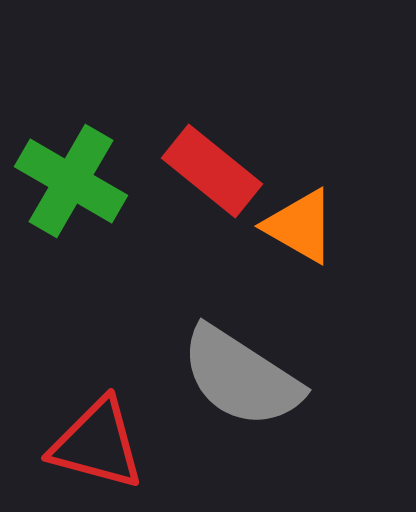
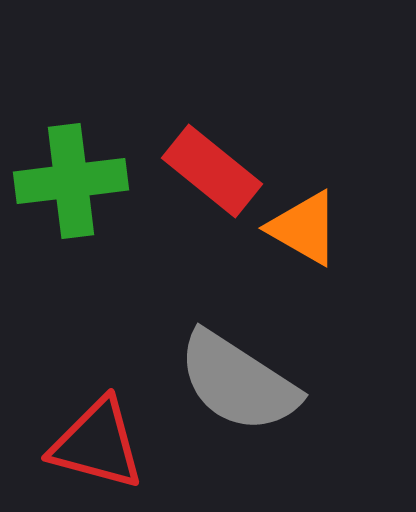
green cross: rotated 37 degrees counterclockwise
orange triangle: moved 4 px right, 2 px down
gray semicircle: moved 3 px left, 5 px down
